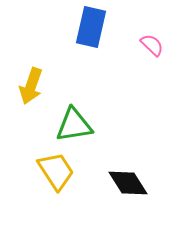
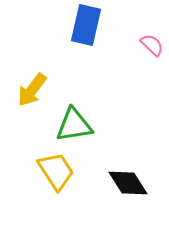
blue rectangle: moved 5 px left, 2 px up
yellow arrow: moved 1 px right, 4 px down; rotated 18 degrees clockwise
